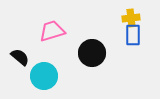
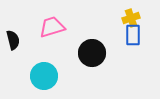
yellow cross: rotated 12 degrees counterclockwise
pink trapezoid: moved 4 px up
black semicircle: moved 7 px left, 17 px up; rotated 36 degrees clockwise
